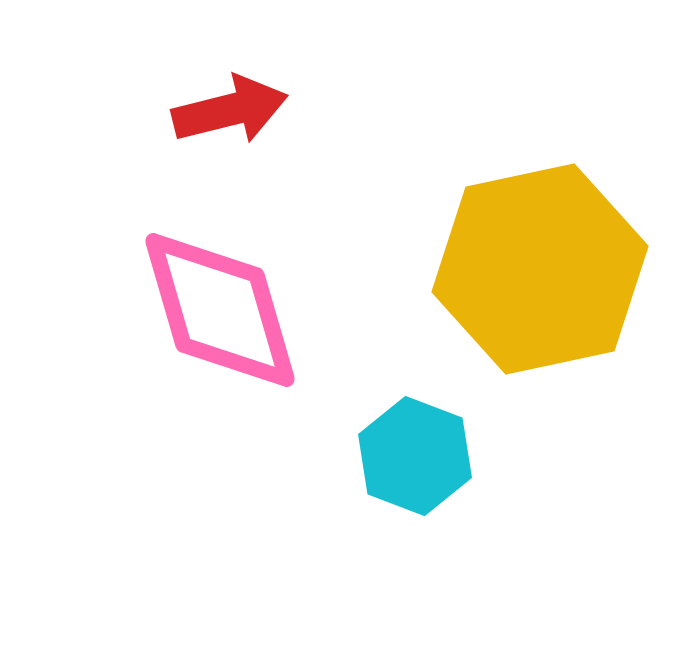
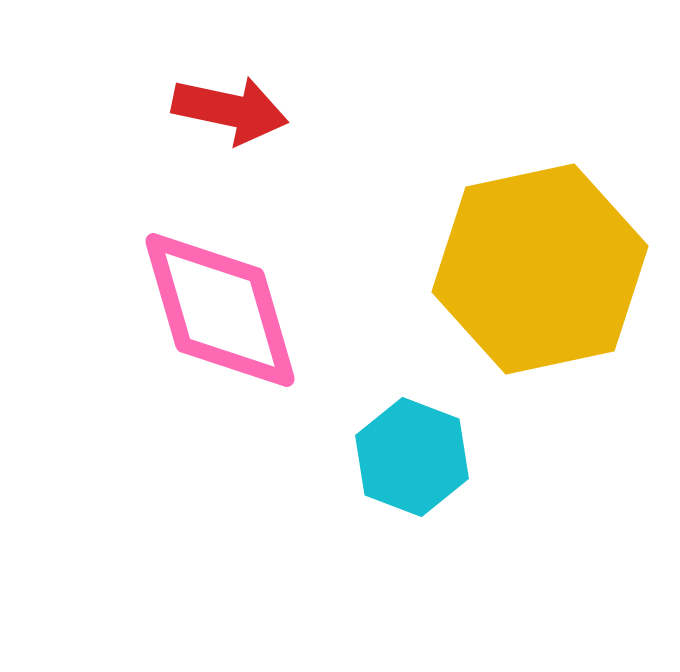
red arrow: rotated 26 degrees clockwise
cyan hexagon: moved 3 px left, 1 px down
